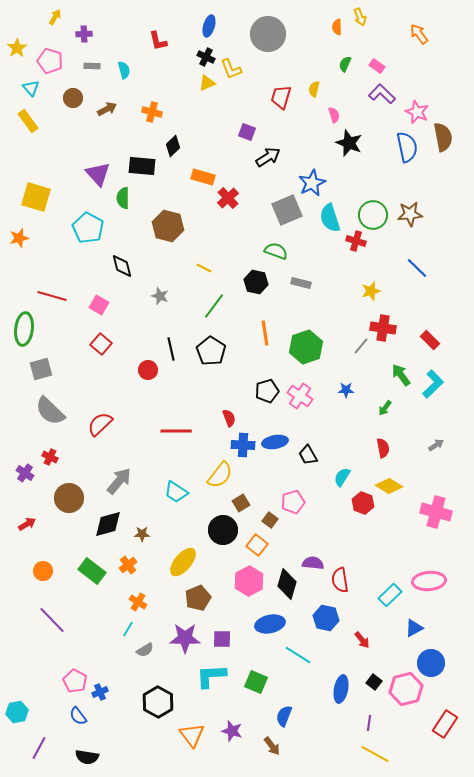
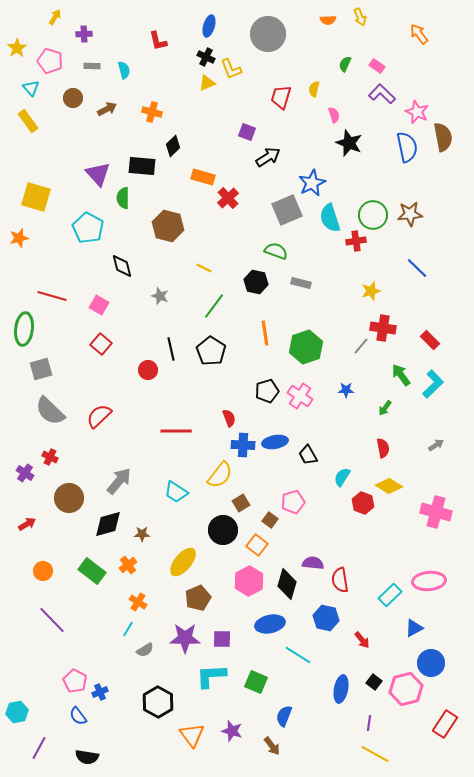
orange semicircle at (337, 27): moved 9 px left, 7 px up; rotated 91 degrees counterclockwise
red cross at (356, 241): rotated 24 degrees counterclockwise
red semicircle at (100, 424): moved 1 px left, 8 px up
